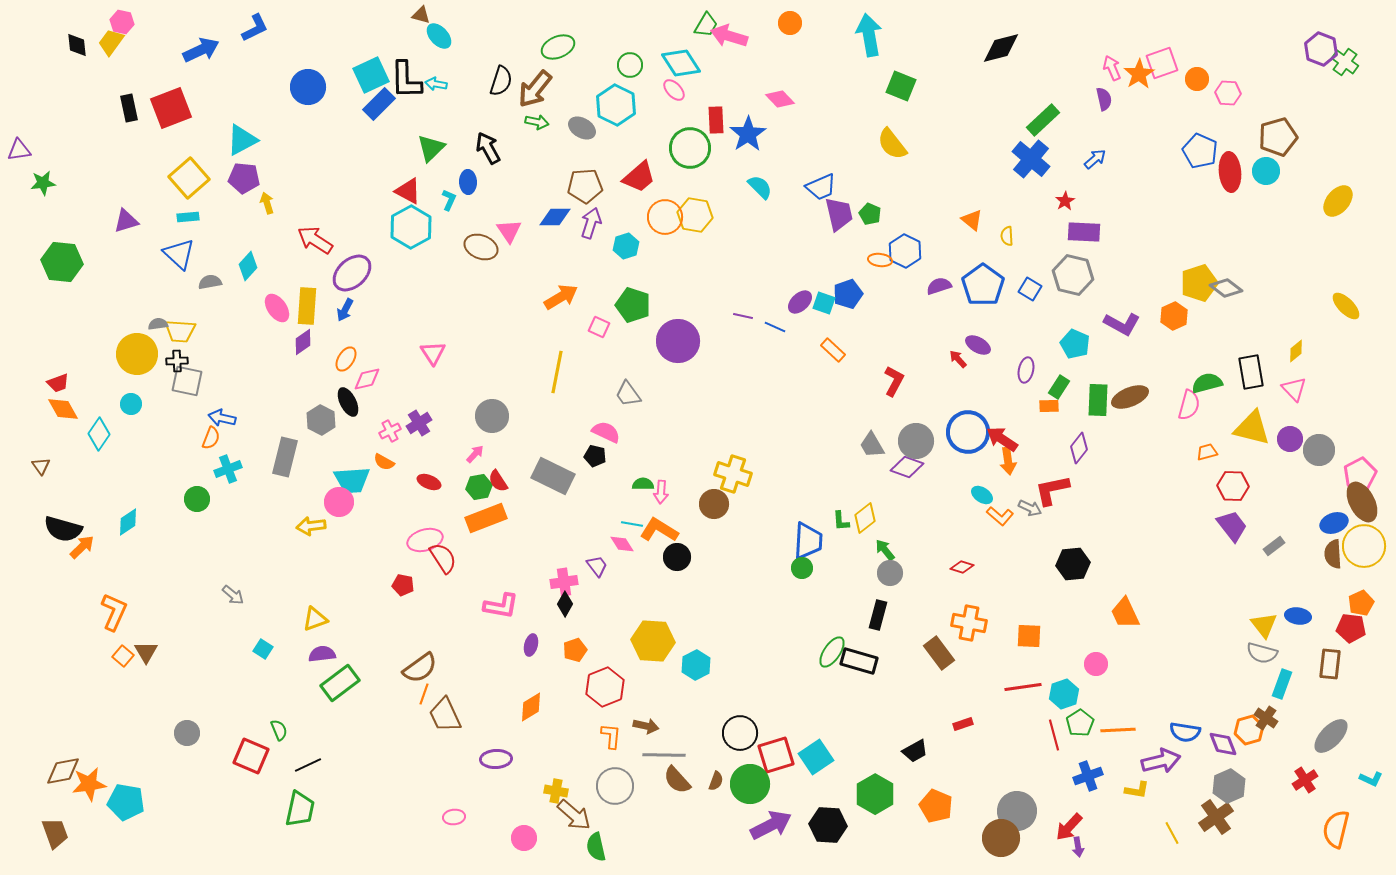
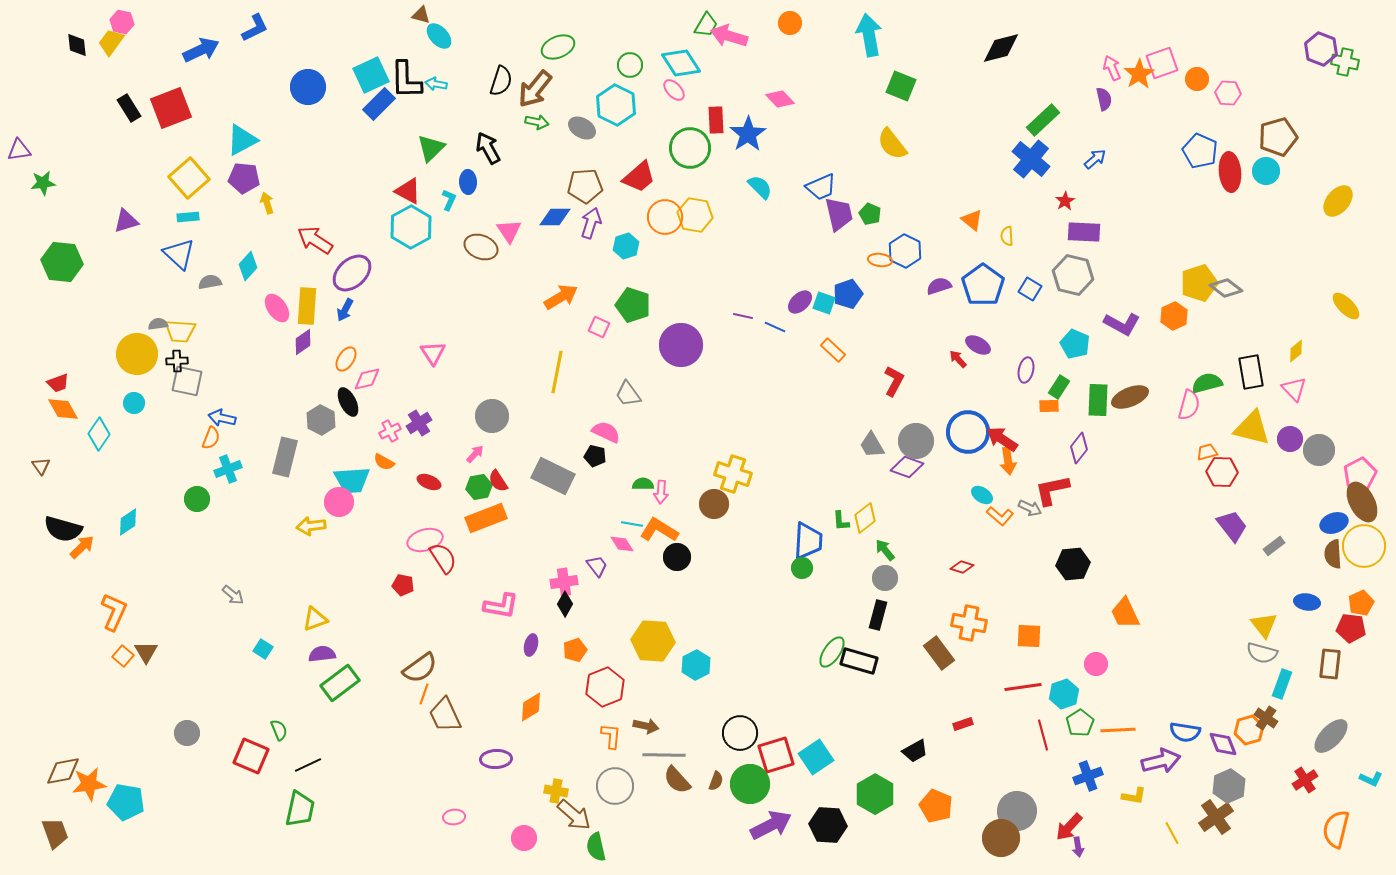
green cross at (1345, 62): rotated 24 degrees counterclockwise
black rectangle at (129, 108): rotated 20 degrees counterclockwise
purple circle at (678, 341): moved 3 px right, 4 px down
cyan circle at (131, 404): moved 3 px right, 1 px up
red hexagon at (1233, 486): moved 11 px left, 14 px up
gray circle at (890, 573): moved 5 px left, 5 px down
blue ellipse at (1298, 616): moved 9 px right, 14 px up
red line at (1054, 735): moved 11 px left
yellow L-shape at (1137, 790): moved 3 px left, 6 px down
